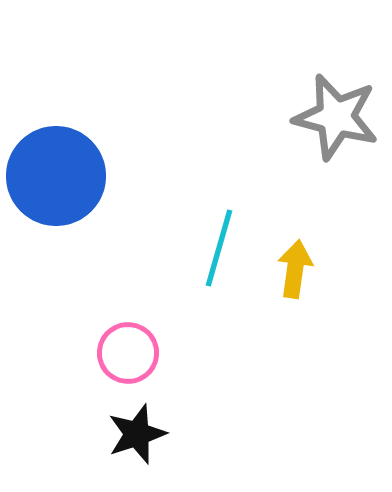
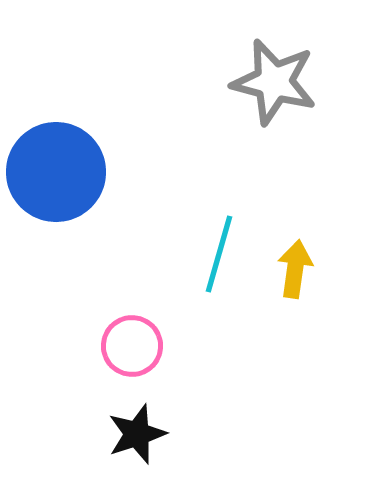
gray star: moved 62 px left, 35 px up
blue circle: moved 4 px up
cyan line: moved 6 px down
pink circle: moved 4 px right, 7 px up
